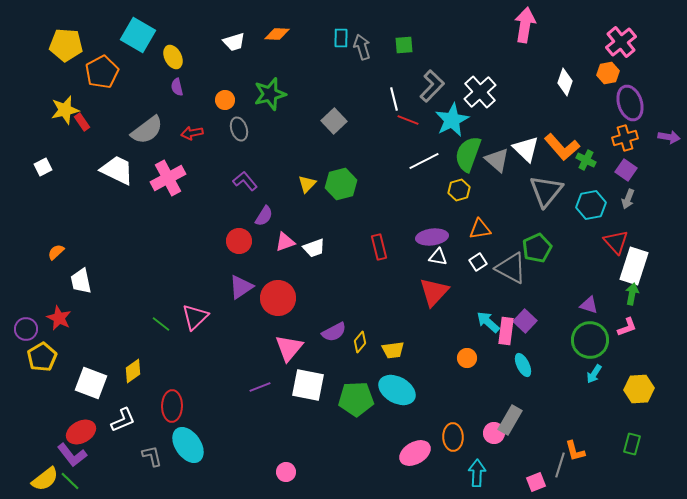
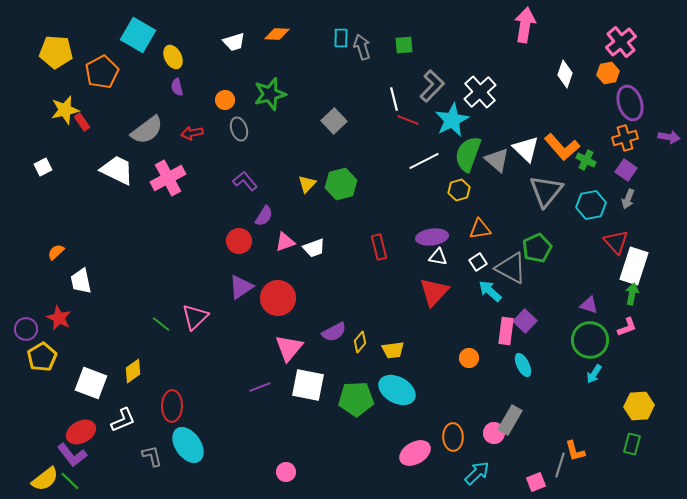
yellow pentagon at (66, 45): moved 10 px left, 7 px down
white diamond at (565, 82): moved 8 px up
cyan arrow at (488, 322): moved 2 px right, 31 px up
orange circle at (467, 358): moved 2 px right
yellow hexagon at (639, 389): moved 17 px down
cyan arrow at (477, 473): rotated 44 degrees clockwise
